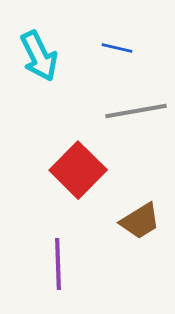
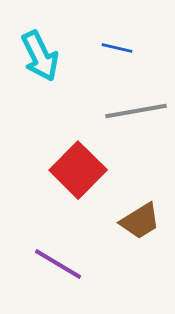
cyan arrow: moved 1 px right
purple line: rotated 57 degrees counterclockwise
